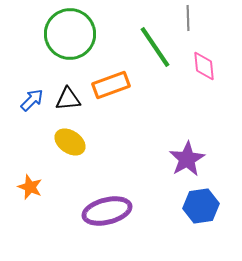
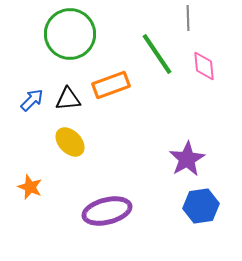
green line: moved 2 px right, 7 px down
yellow ellipse: rotated 12 degrees clockwise
